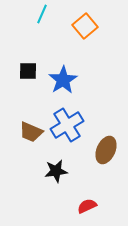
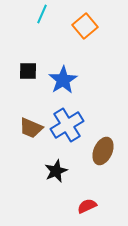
brown trapezoid: moved 4 px up
brown ellipse: moved 3 px left, 1 px down
black star: rotated 15 degrees counterclockwise
